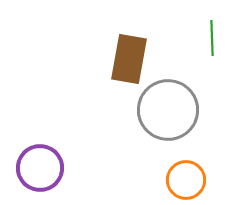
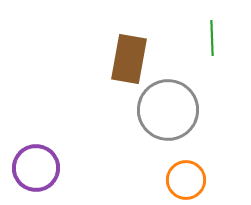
purple circle: moved 4 px left
